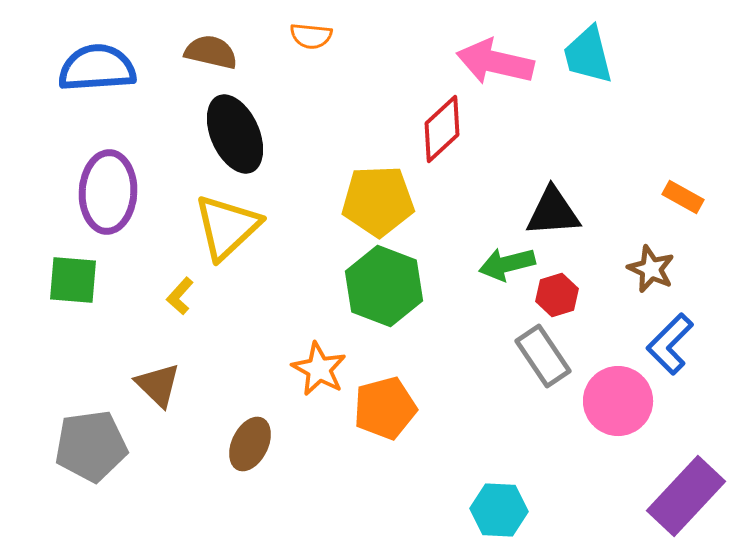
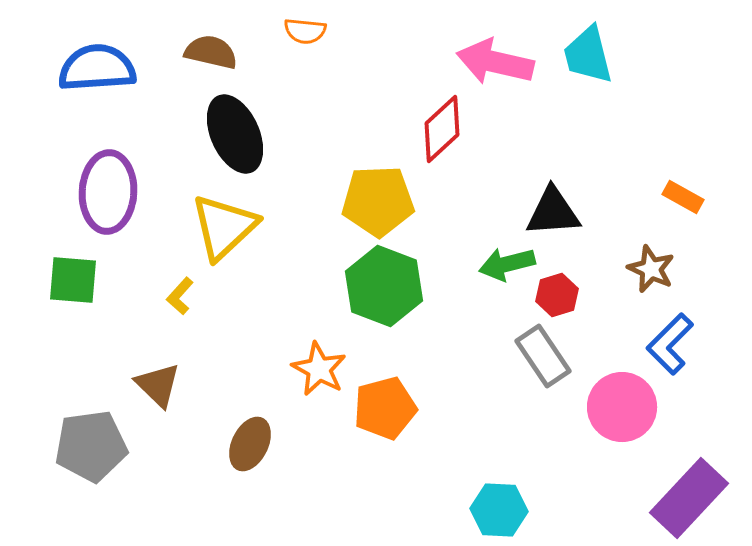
orange semicircle: moved 6 px left, 5 px up
yellow triangle: moved 3 px left
pink circle: moved 4 px right, 6 px down
purple rectangle: moved 3 px right, 2 px down
